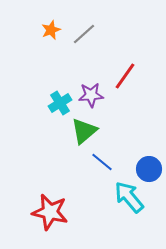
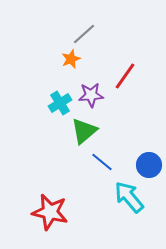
orange star: moved 20 px right, 29 px down
blue circle: moved 4 px up
